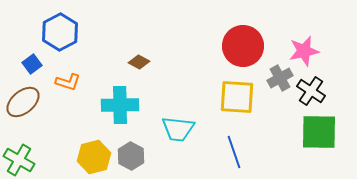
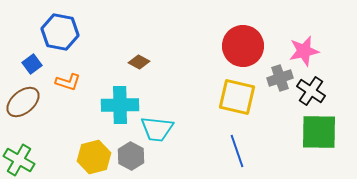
blue hexagon: rotated 21 degrees counterclockwise
gray cross: rotated 10 degrees clockwise
yellow square: rotated 9 degrees clockwise
cyan trapezoid: moved 21 px left
blue line: moved 3 px right, 1 px up
